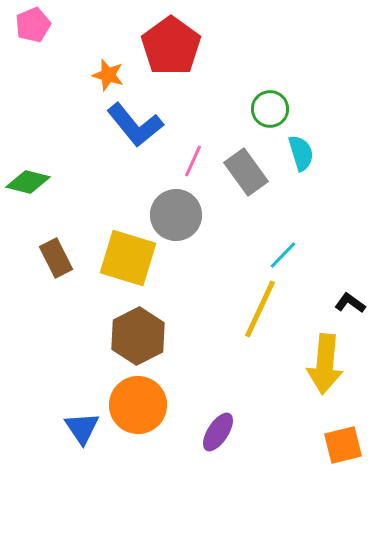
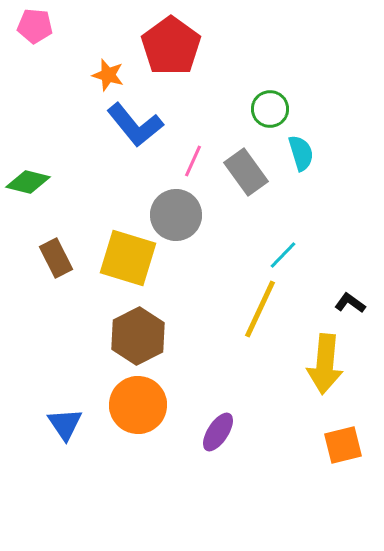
pink pentagon: moved 2 px right, 1 px down; rotated 28 degrees clockwise
blue triangle: moved 17 px left, 4 px up
